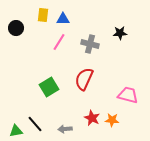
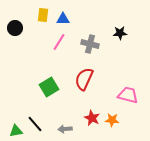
black circle: moved 1 px left
